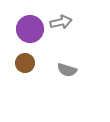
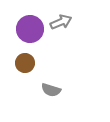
gray arrow: rotated 10 degrees counterclockwise
gray semicircle: moved 16 px left, 20 px down
